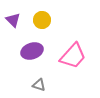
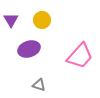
purple triangle: moved 2 px left; rotated 14 degrees clockwise
purple ellipse: moved 3 px left, 2 px up
pink trapezoid: moved 7 px right
